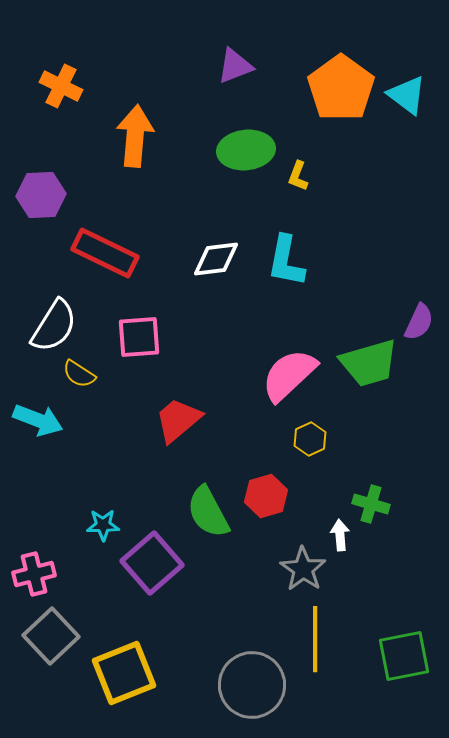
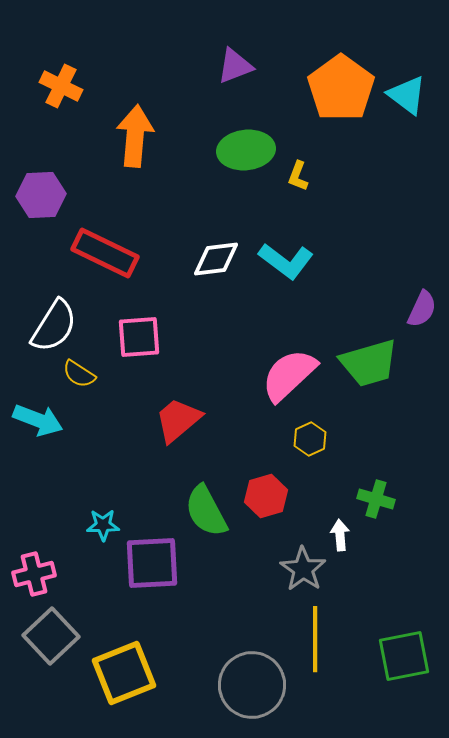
cyan L-shape: rotated 64 degrees counterclockwise
purple semicircle: moved 3 px right, 13 px up
green cross: moved 5 px right, 5 px up
green semicircle: moved 2 px left, 1 px up
purple square: rotated 38 degrees clockwise
